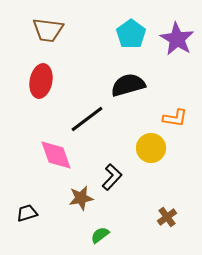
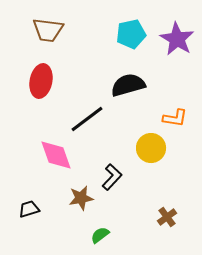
cyan pentagon: rotated 24 degrees clockwise
black trapezoid: moved 2 px right, 4 px up
